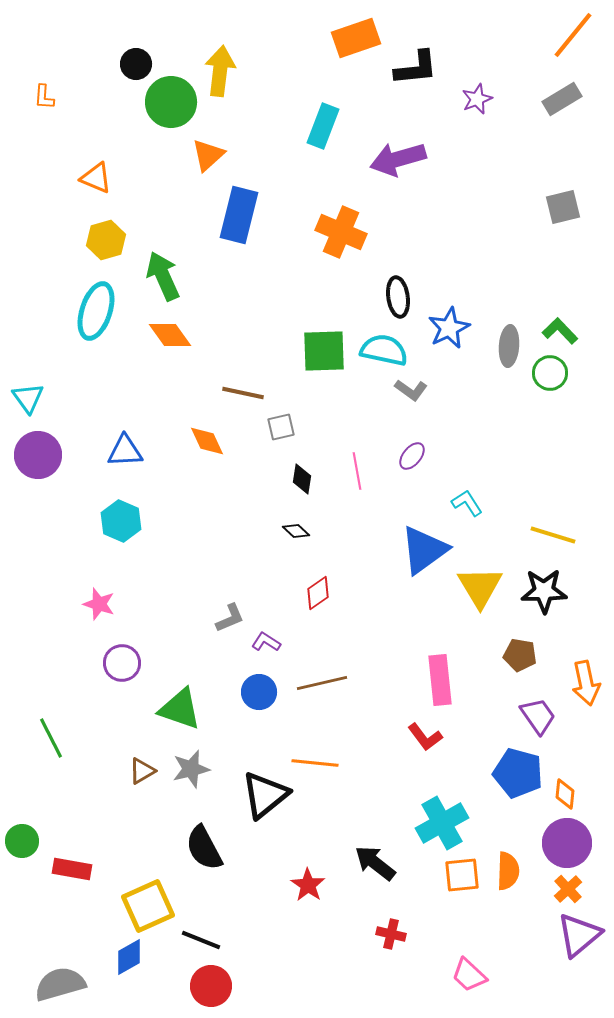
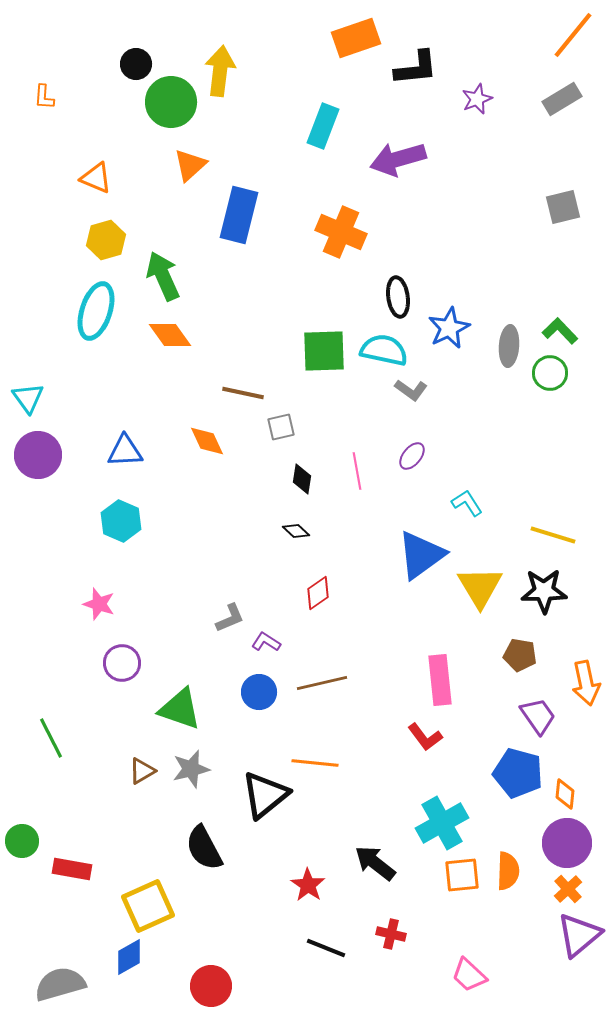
orange triangle at (208, 155): moved 18 px left, 10 px down
blue triangle at (424, 550): moved 3 px left, 5 px down
black line at (201, 940): moved 125 px right, 8 px down
